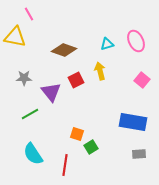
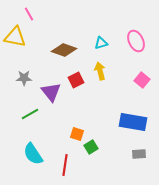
cyan triangle: moved 6 px left, 1 px up
